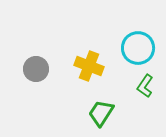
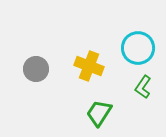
green L-shape: moved 2 px left, 1 px down
green trapezoid: moved 2 px left
